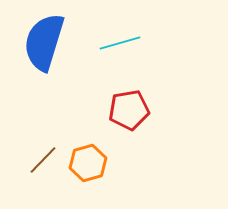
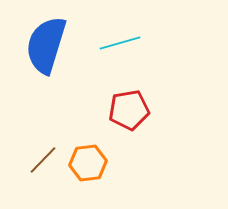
blue semicircle: moved 2 px right, 3 px down
orange hexagon: rotated 9 degrees clockwise
